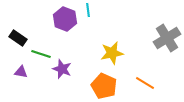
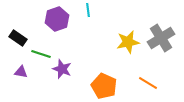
purple hexagon: moved 8 px left; rotated 20 degrees clockwise
gray cross: moved 6 px left
yellow star: moved 16 px right, 11 px up
orange line: moved 3 px right
